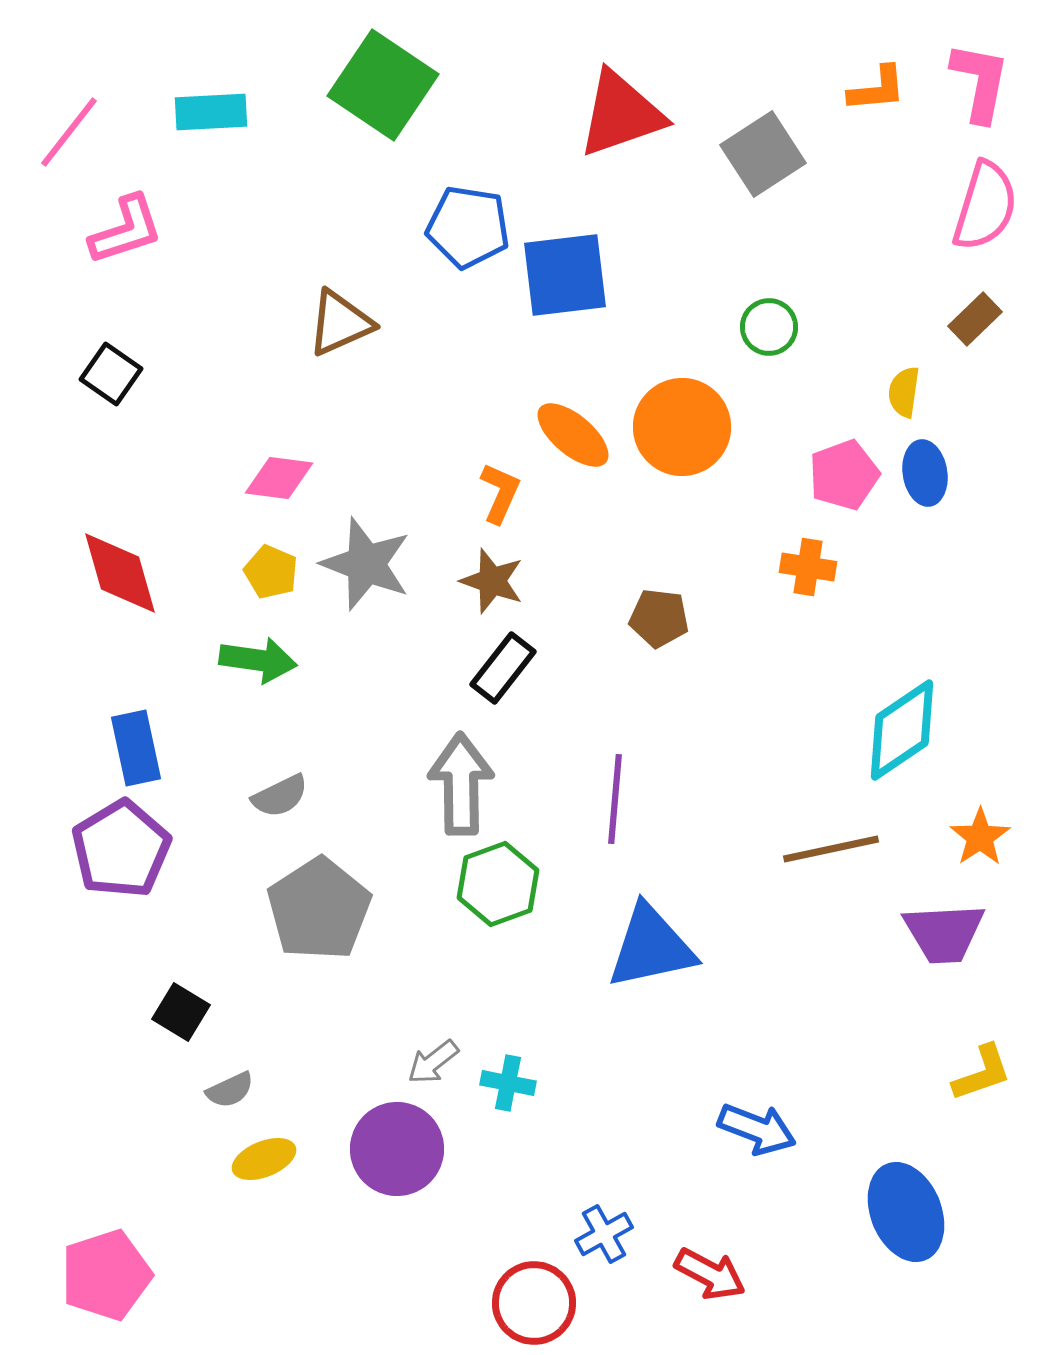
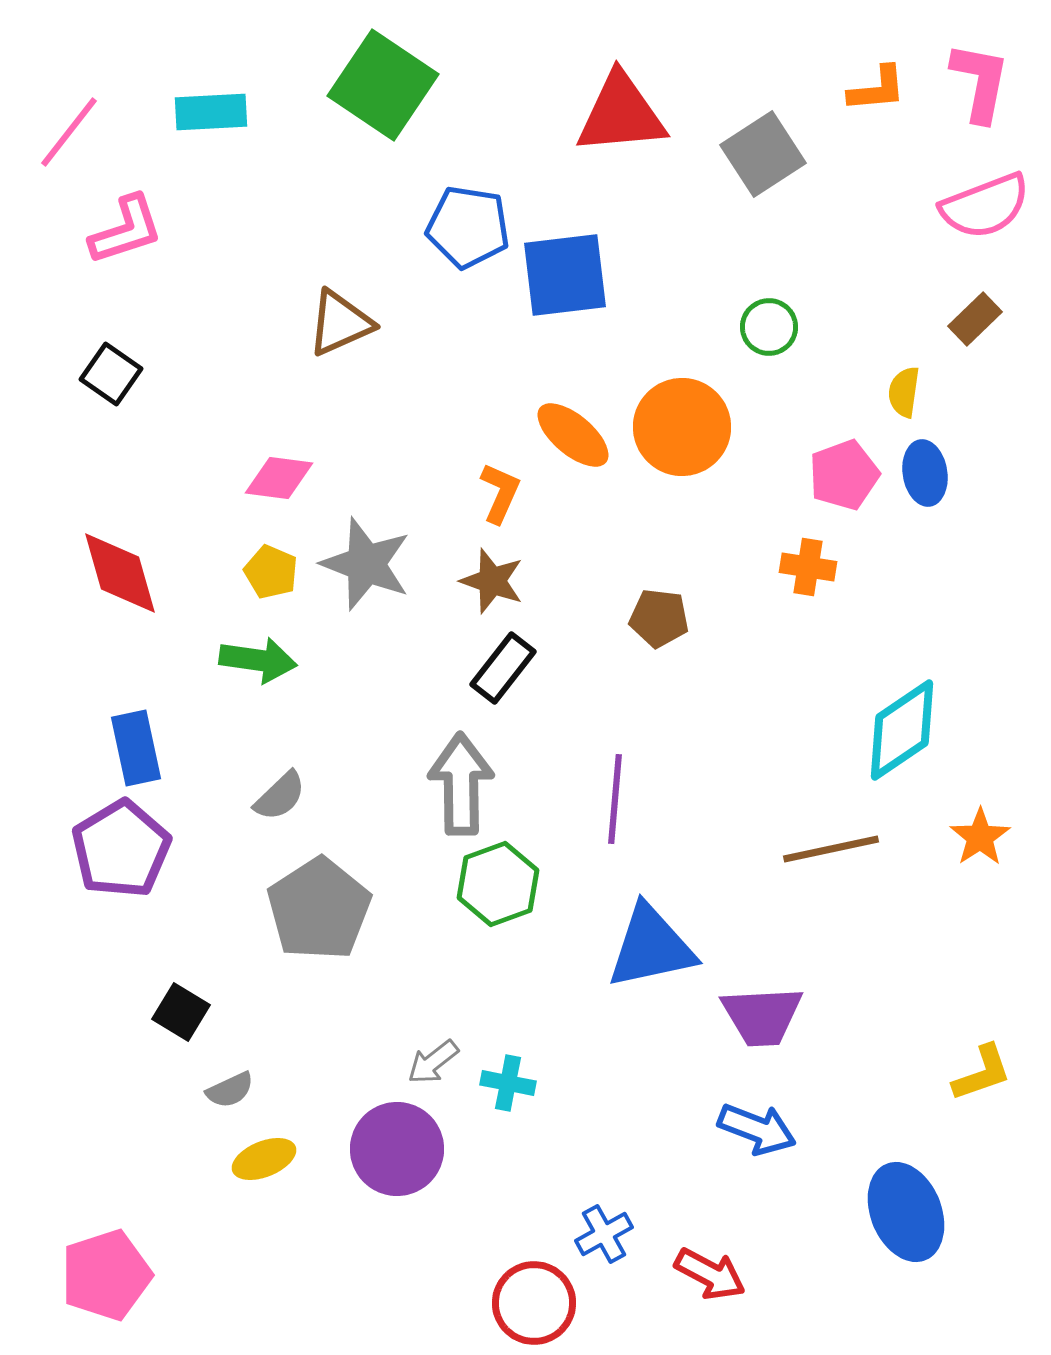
red triangle at (621, 114): rotated 14 degrees clockwise
pink semicircle at (985, 206): rotated 52 degrees clockwise
gray semicircle at (280, 796): rotated 18 degrees counterclockwise
purple trapezoid at (944, 933): moved 182 px left, 83 px down
